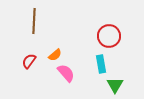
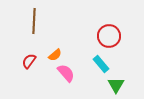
cyan rectangle: rotated 30 degrees counterclockwise
green triangle: moved 1 px right
